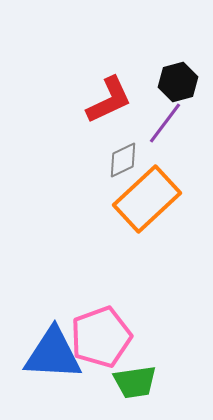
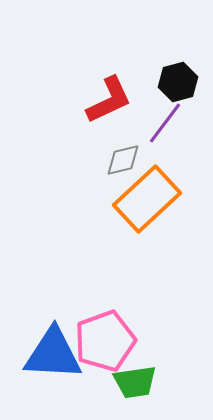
gray diamond: rotated 12 degrees clockwise
pink pentagon: moved 4 px right, 4 px down
